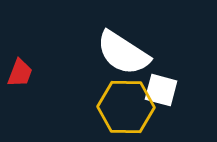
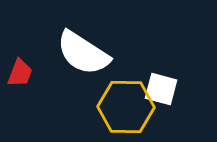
white semicircle: moved 40 px left
white square: moved 1 px up
